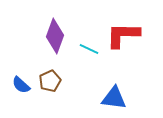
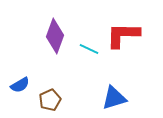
brown pentagon: moved 19 px down
blue semicircle: moved 1 px left; rotated 72 degrees counterclockwise
blue triangle: rotated 24 degrees counterclockwise
